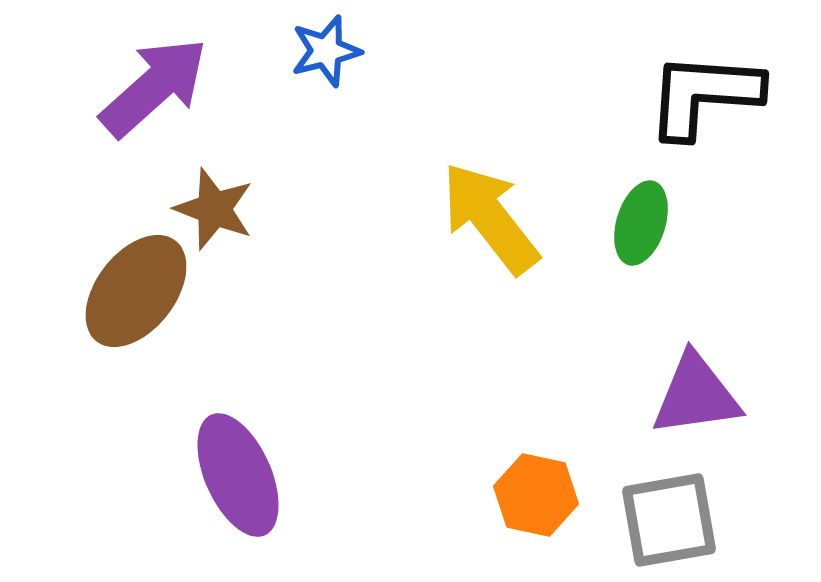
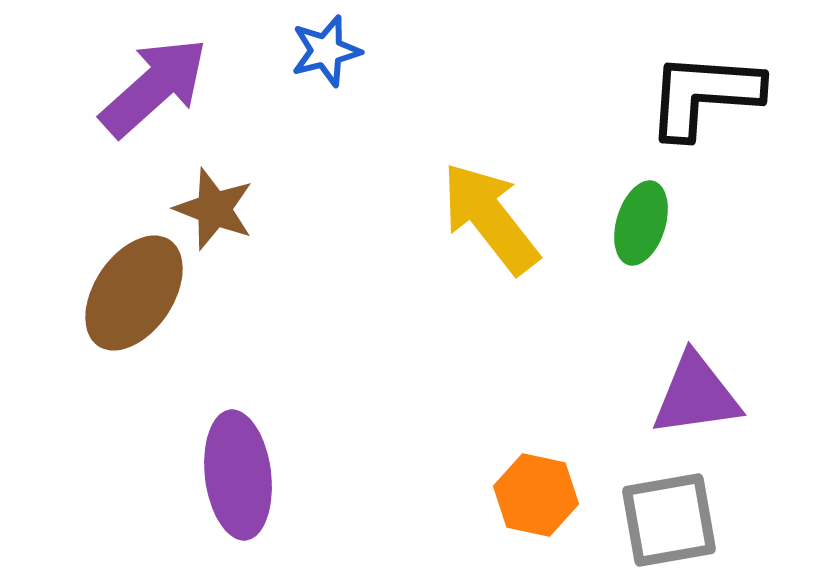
brown ellipse: moved 2 px left, 2 px down; rotated 4 degrees counterclockwise
purple ellipse: rotated 17 degrees clockwise
